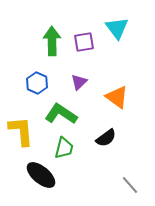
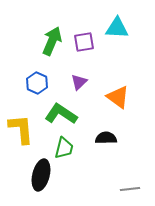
cyan triangle: rotated 50 degrees counterclockwise
green arrow: rotated 24 degrees clockwise
orange triangle: moved 1 px right
yellow L-shape: moved 2 px up
black semicircle: rotated 145 degrees counterclockwise
black ellipse: rotated 64 degrees clockwise
gray line: moved 4 px down; rotated 54 degrees counterclockwise
